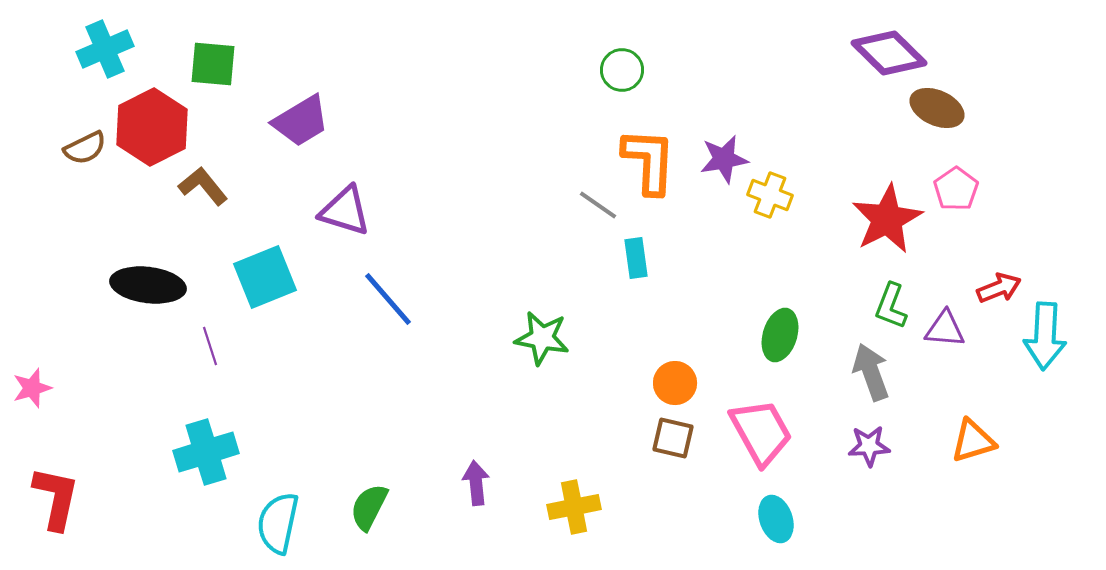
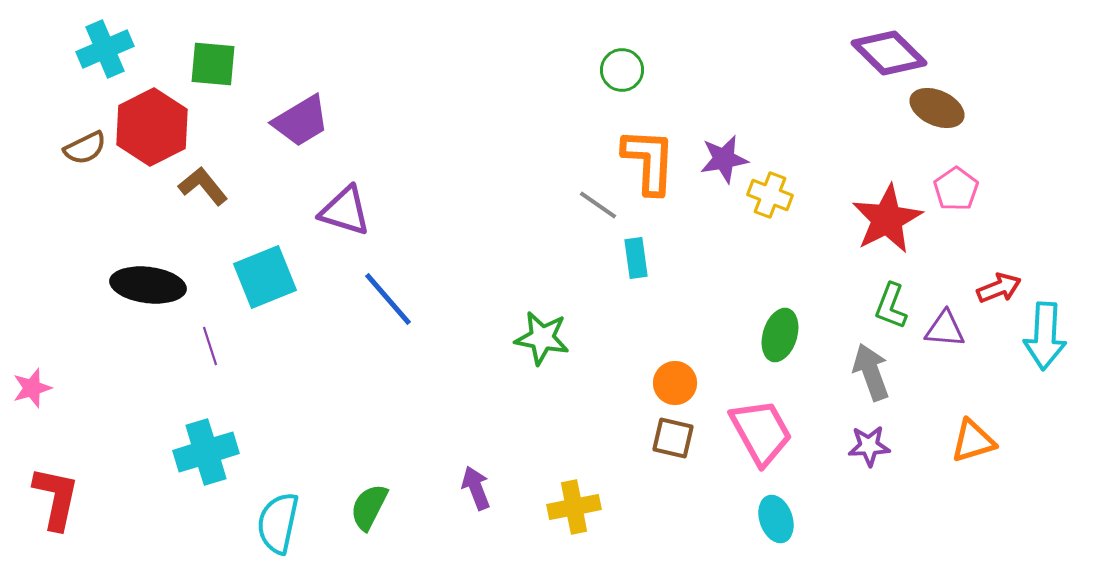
purple arrow at (476, 483): moved 5 px down; rotated 15 degrees counterclockwise
